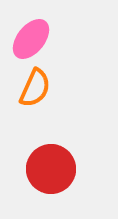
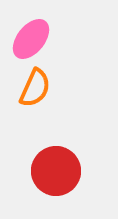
red circle: moved 5 px right, 2 px down
